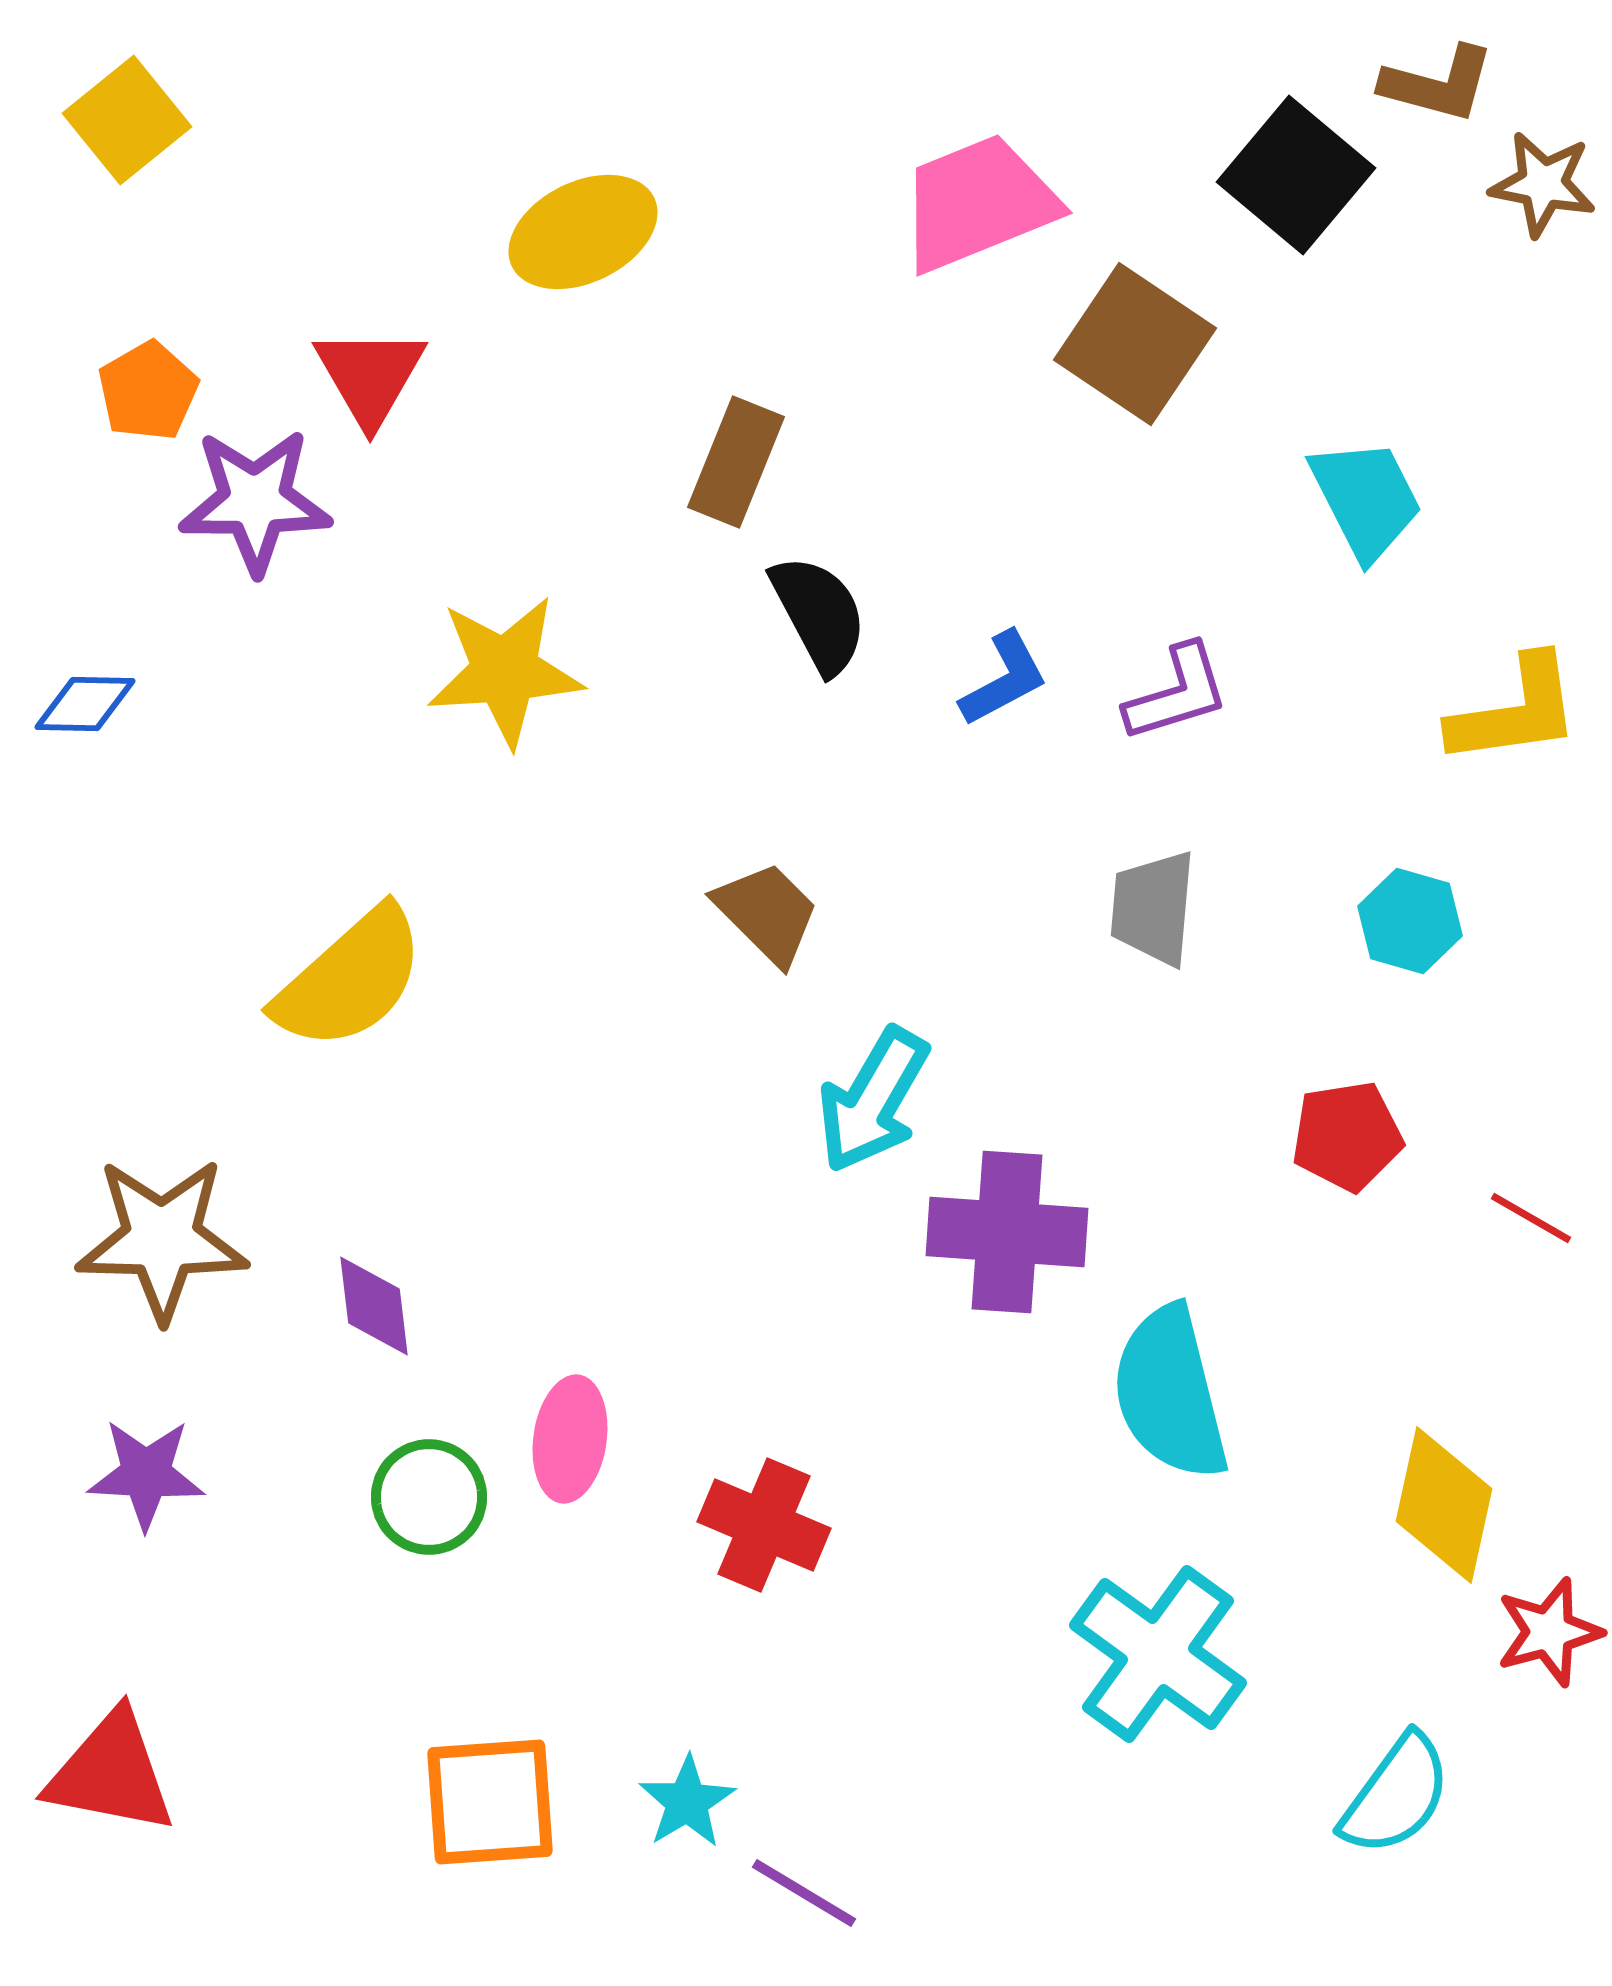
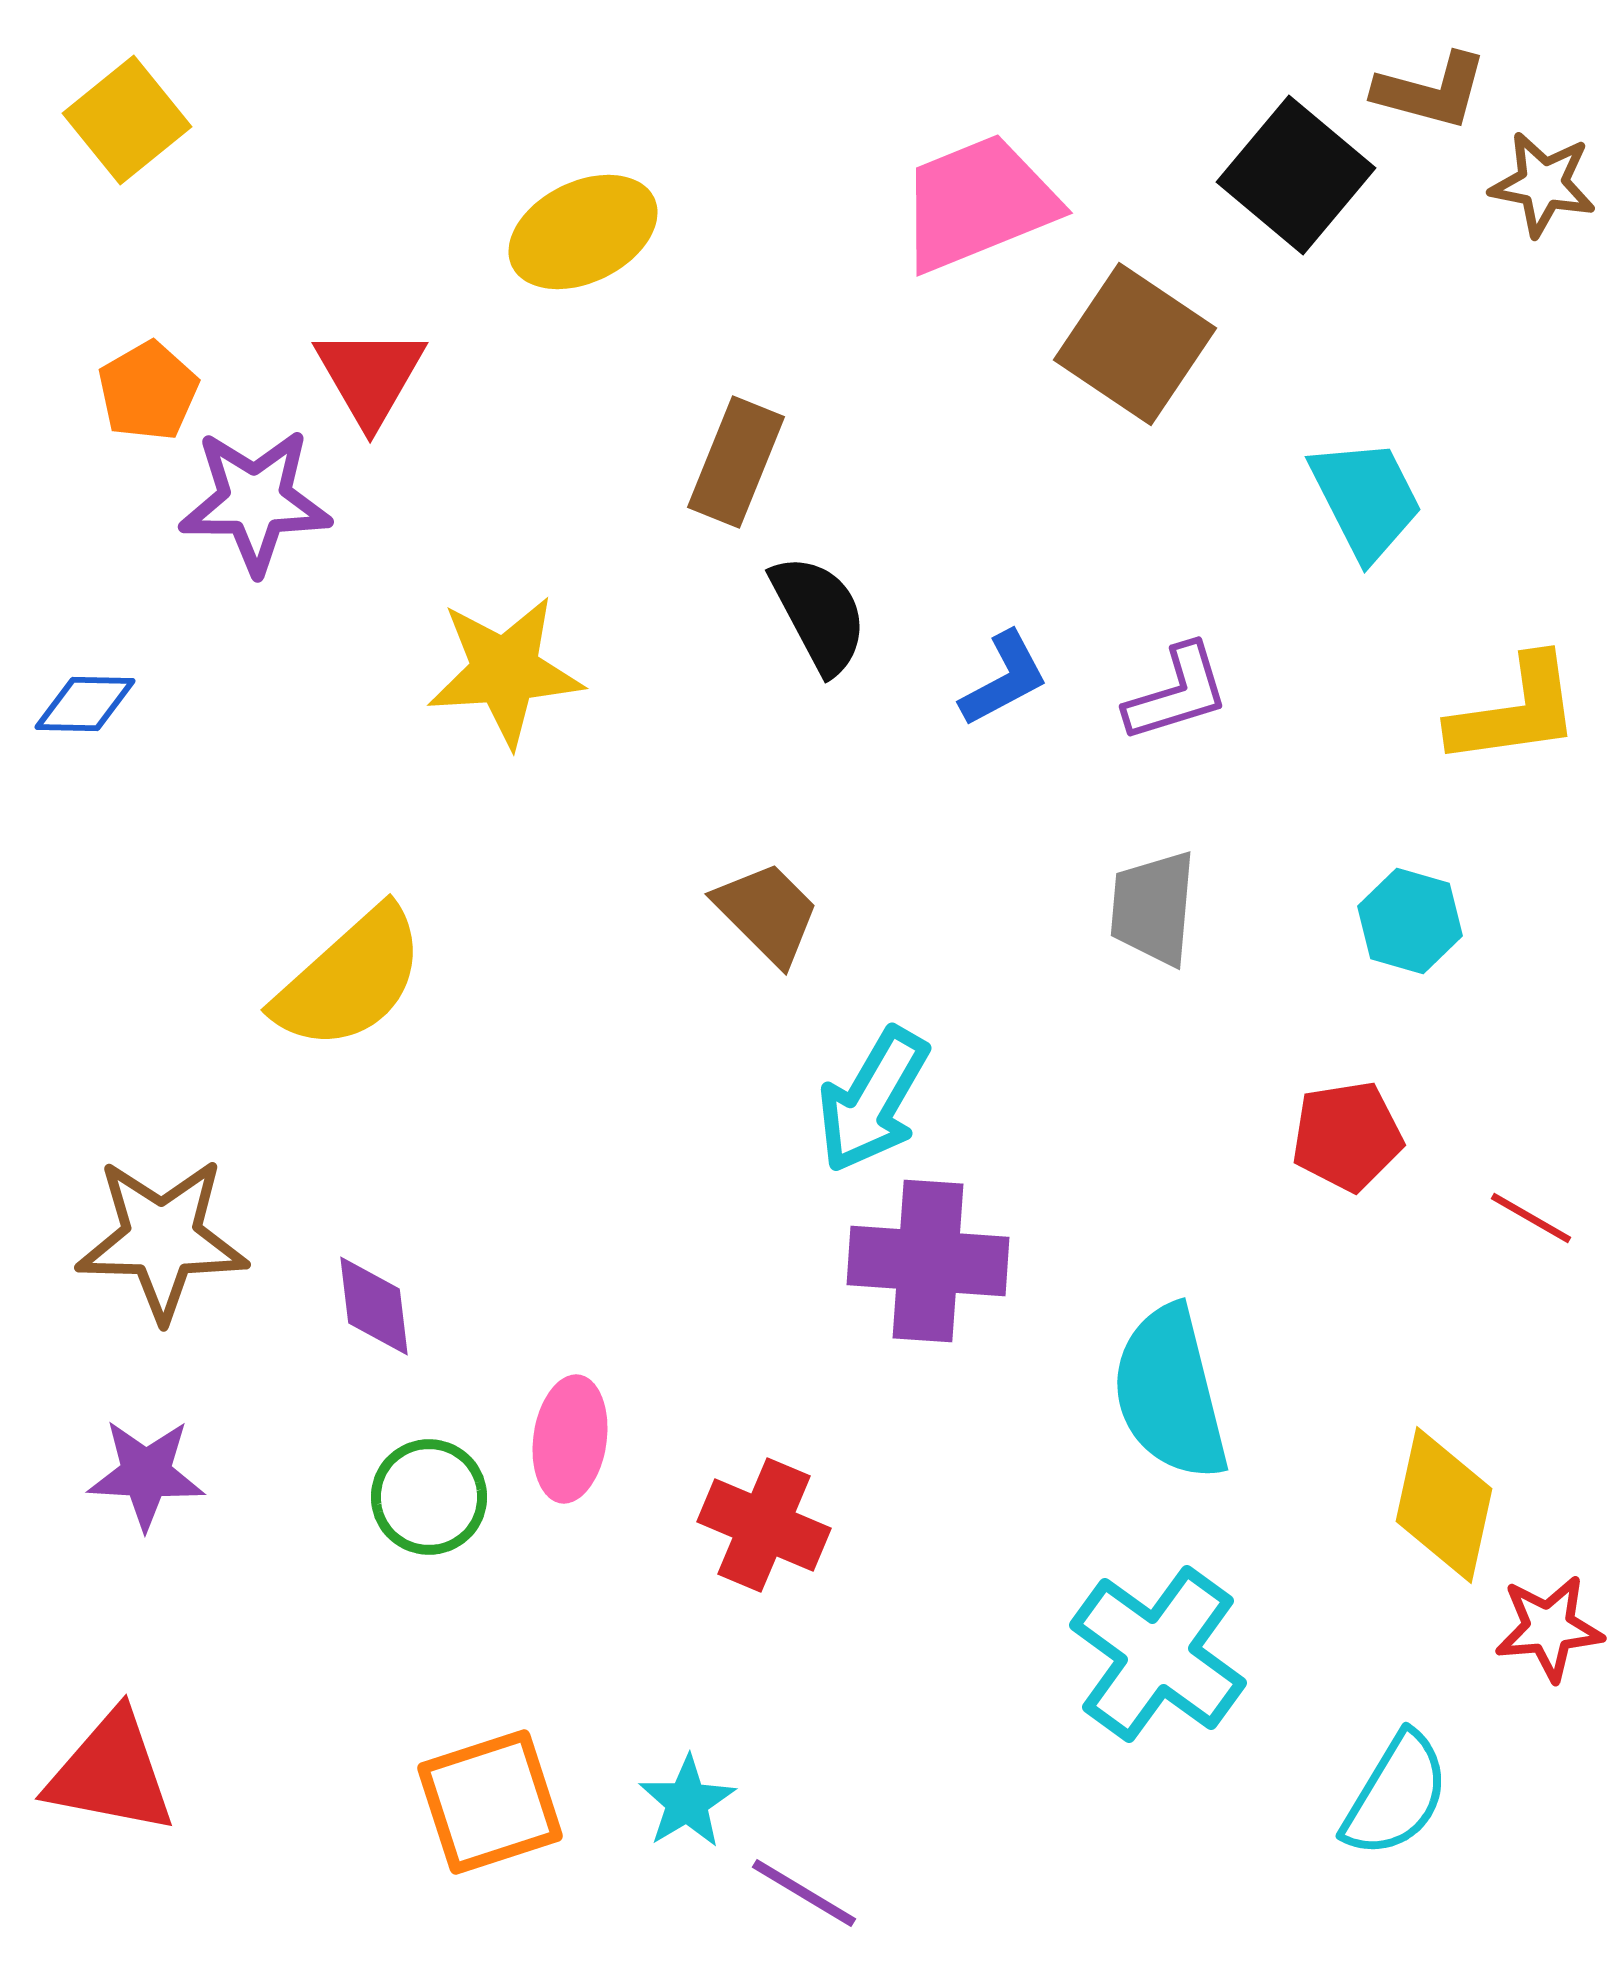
brown L-shape at (1438, 84): moved 7 px left, 7 px down
purple cross at (1007, 1232): moved 79 px left, 29 px down
red star at (1549, 1632): moved 4 px up; rotated 10 degrees clockwise
cyan semicircle at (1396, 1795): rotated 5 degrees counterclockwise
orange square at (490, 1802): rotated 14 degrees counterclockwise
